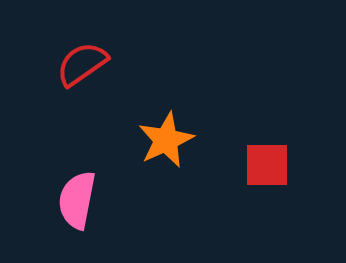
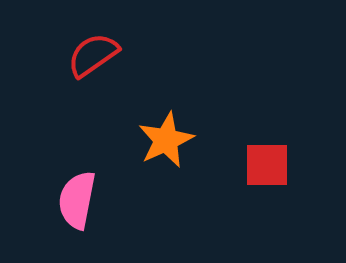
red semicircle: moved 11 px right, 9 px up
